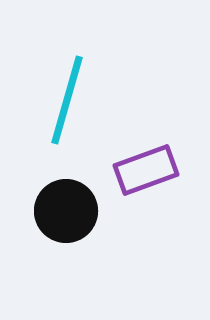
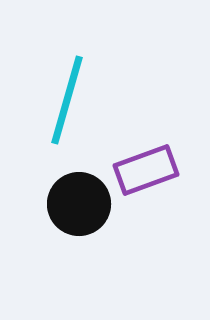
black circle: moved 13 px right, 7 px up
